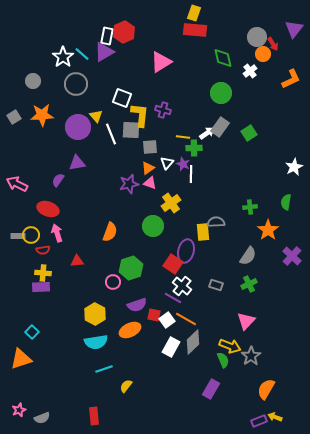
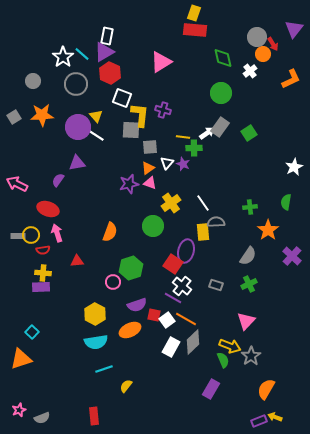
red hexagon at (124, 32): moved 14 px left, 41 px down; rotated 10 degrees counterclockwise
white line at (111, 134): moved 17 px left; rotated 35 degrees counterclockwise
white line at (191, 174): moved 12 px right, 29 px down; rotated 36 degrees counterclockwise
